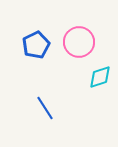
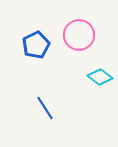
pink circle: moved 7 px up
cyan diamond: rotated 55 degrees clockwise
